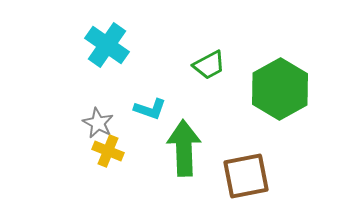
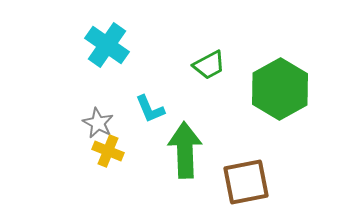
cyan L-shape: rotated 48 degrees clockwise
green arrow: moved 1 px right, 2 px down
brown square: moved 6 px down
